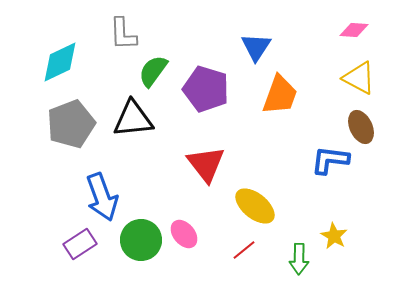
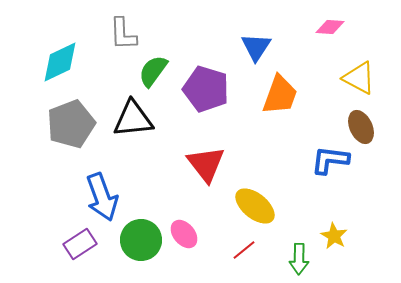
pink diamond: moved 24 px left, 3 px up
